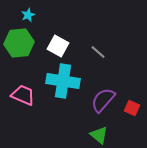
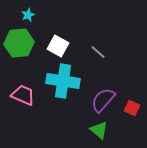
green triangle: moved 5 px up
